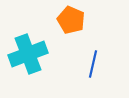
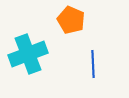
blue line: rotated 16 degrees counterclockwise
